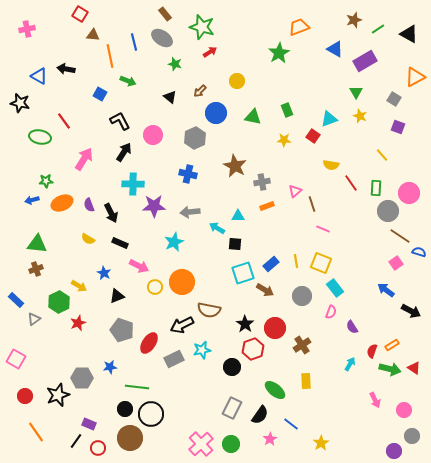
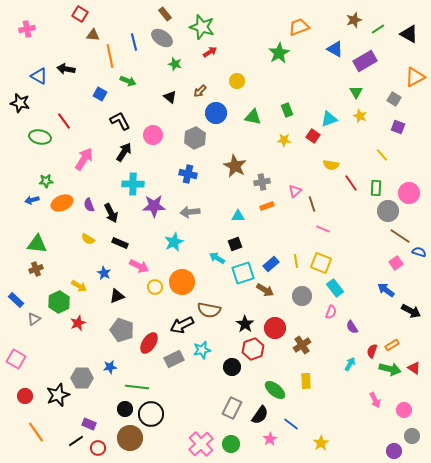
cyan arrow at (217, 228): moved 30 px down
black square at (235, 244): rotated 24 degrees counterclockwise
black line at (76, 441): rotated 21 degrees clockwise
